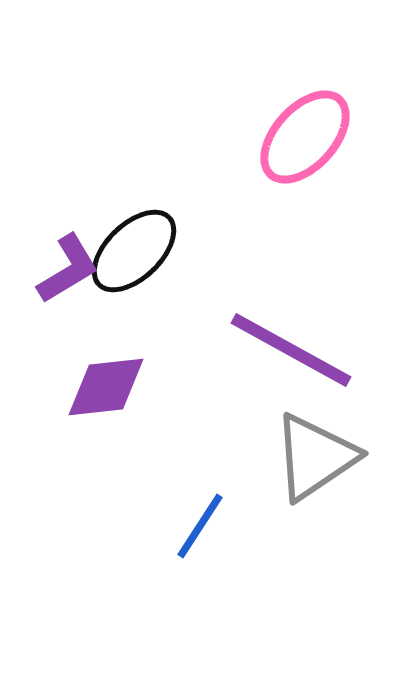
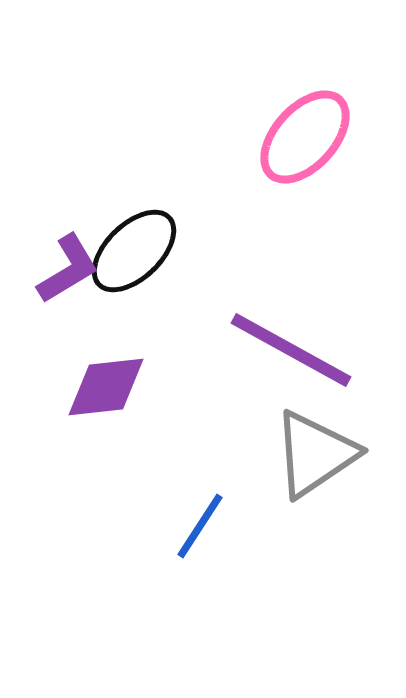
gray triangle: moved 3 px up
